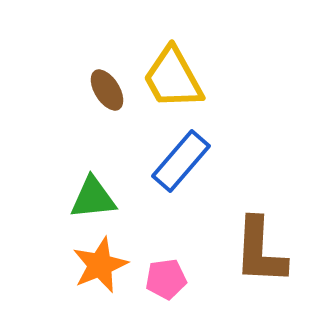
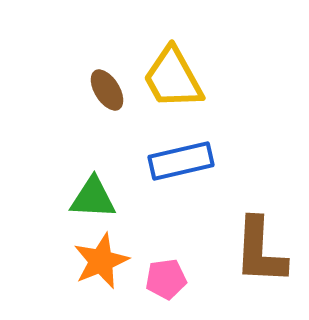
blue rectangle: rotated 36 degrees clockwise
green triangle: rotated 9 degrees clockwise
orange star: moved 1 px right, 4 px up
